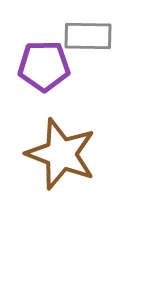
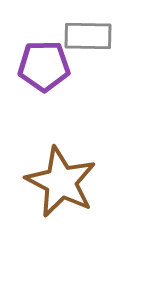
brown star: moved 28 px down; rotated 6 degrees clockwise
